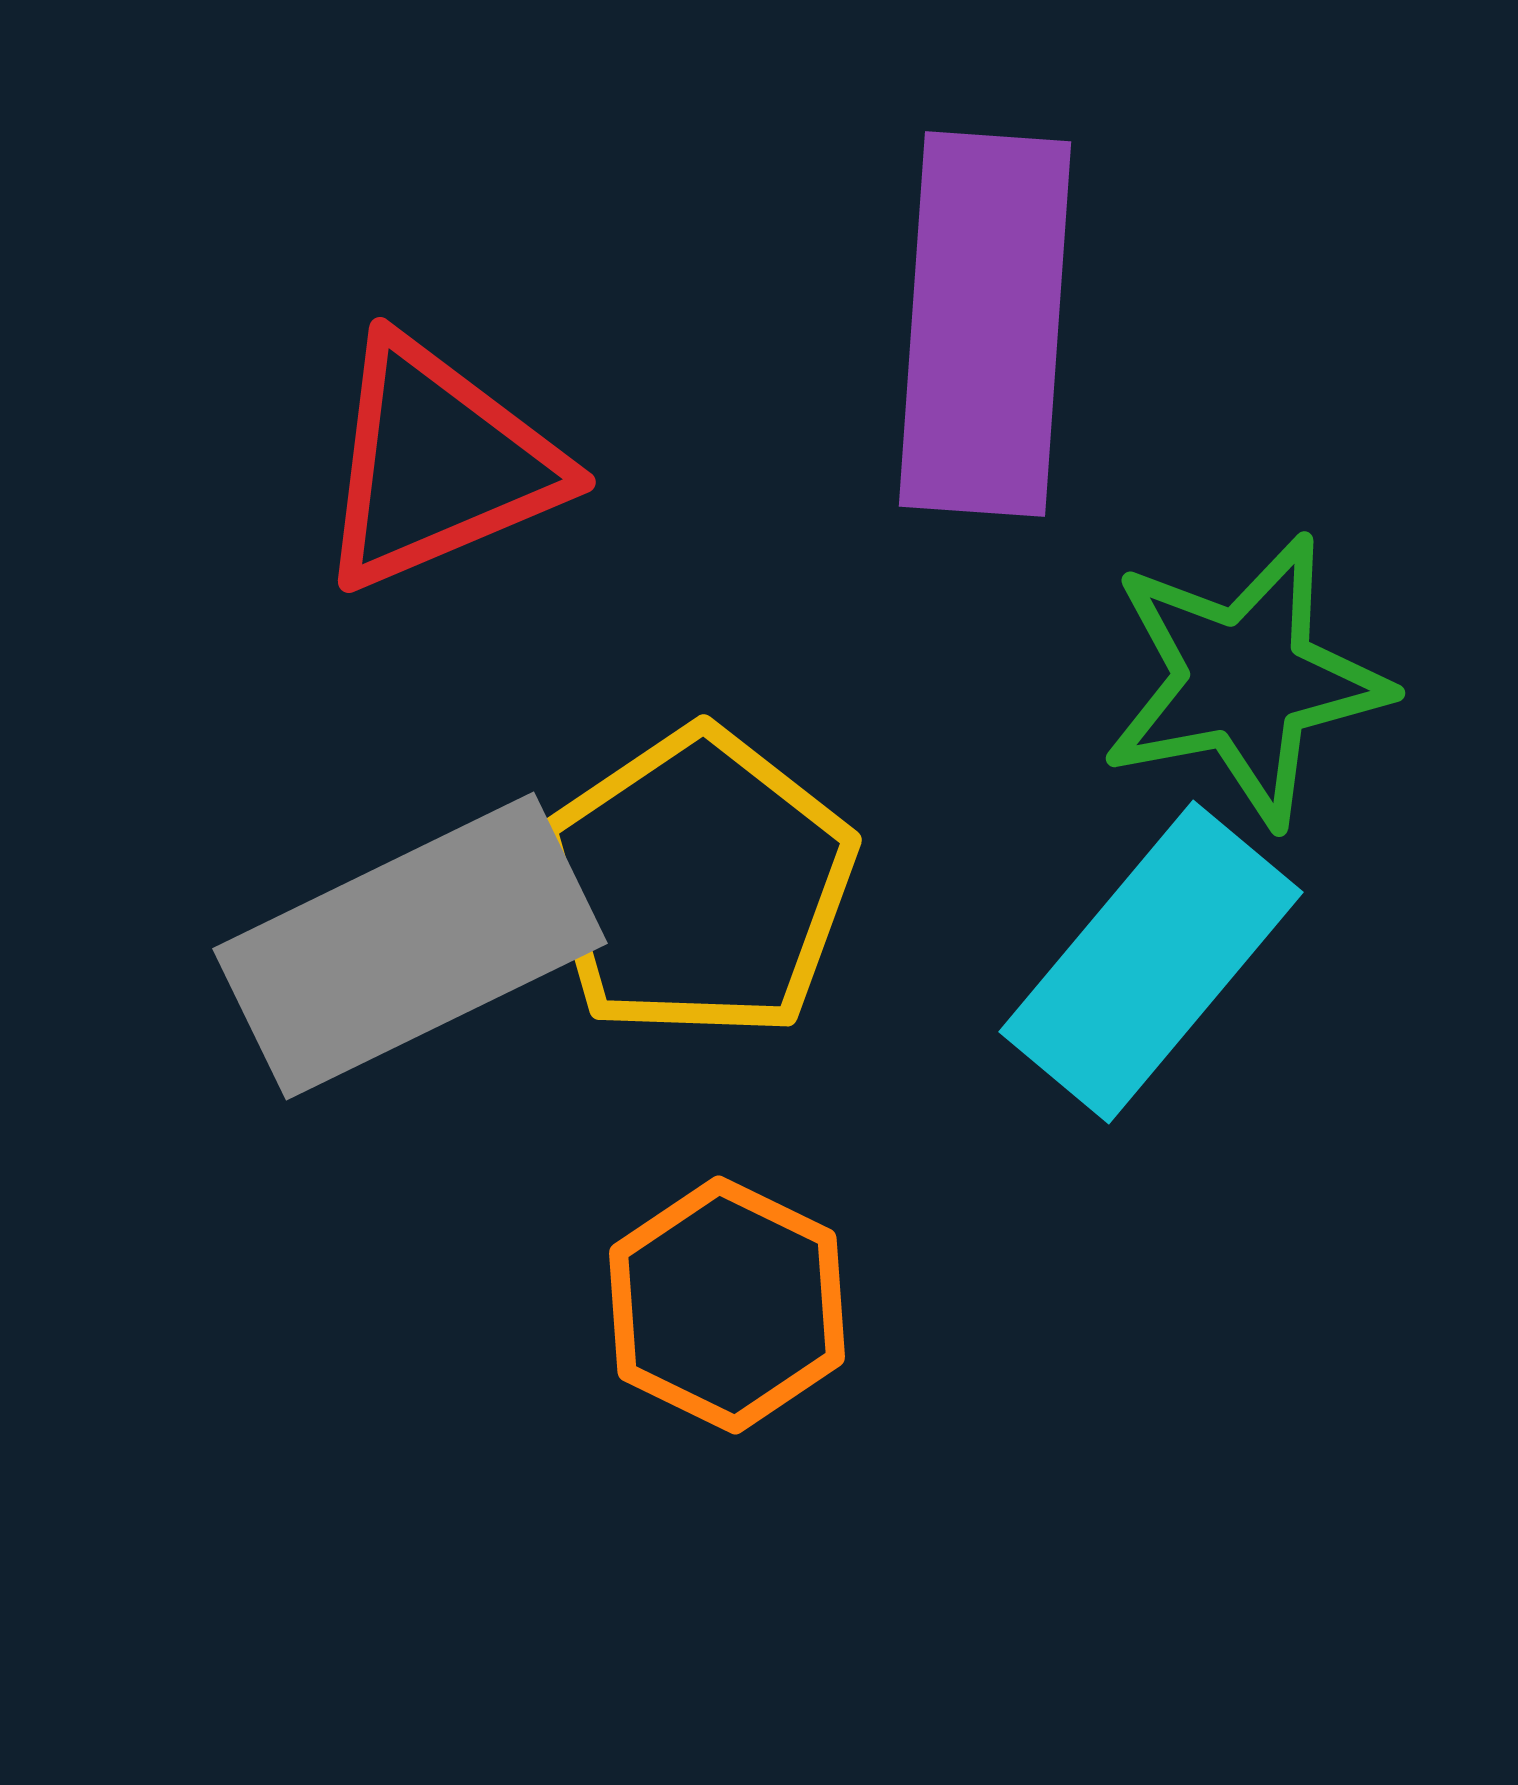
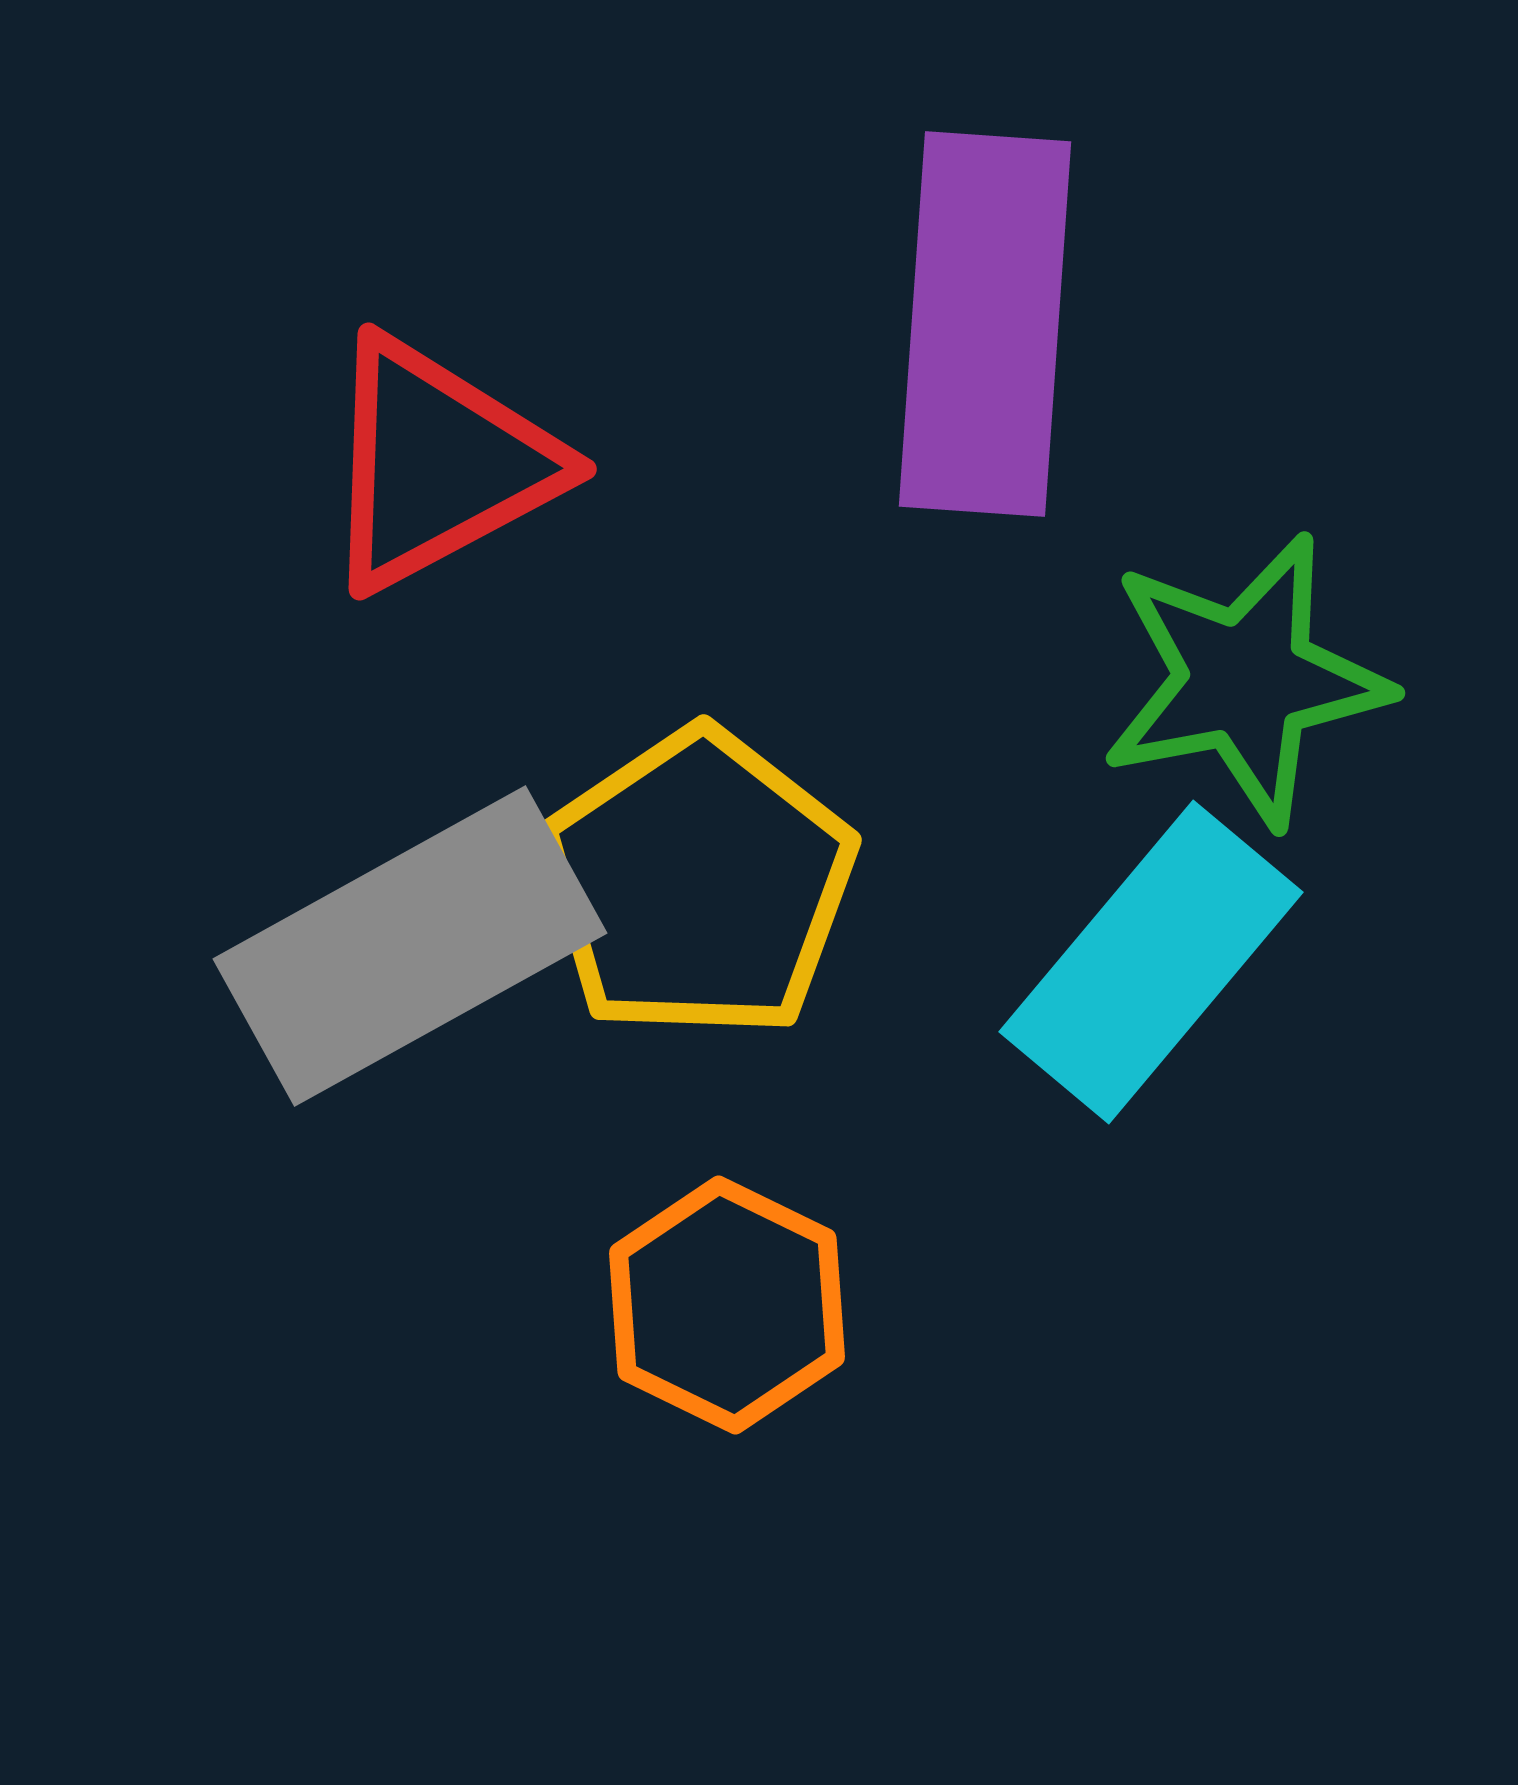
red triangle: rotated 5 degrees counterclockwise
gray rectangle: rotated 3 degrees counterclockwise
